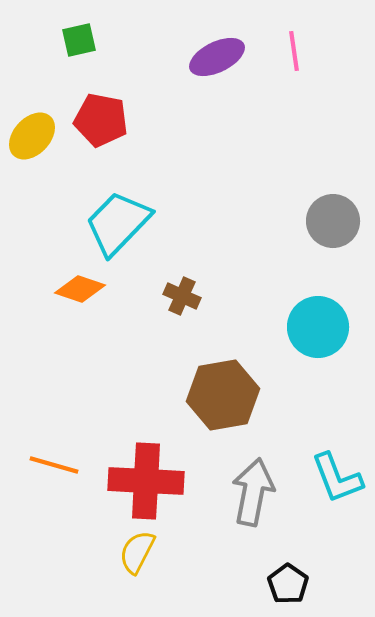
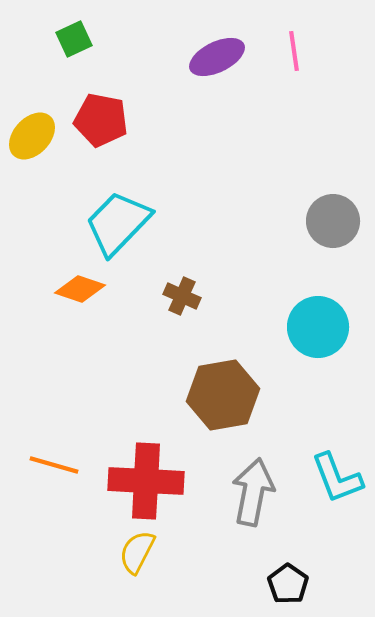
green square: moved 5 px left, 1 px up; rotated 12 degrees counterclockwise
